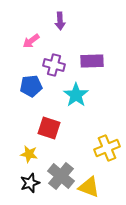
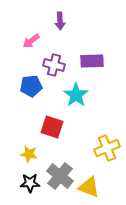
red square: moved 3 px right, 1 px up
gray cross: moved 1 px left
black star: rotated 18 degrees clockwise
